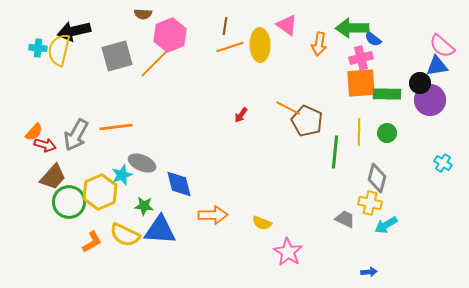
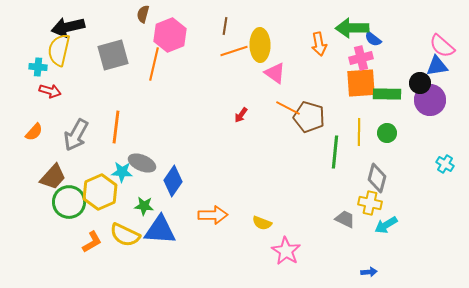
brown semicircle at (143, 14): rotated 102 degrees clockwise
pink triangle at (287, 25): moved 12 px left, 48 px down
black arrow at (74, 31): moved 6 px left, 4 px up
orange arrow at (319, 44): rotated 20 degrees counterclockwise
orange line at (230, 47): moved 4 px right, 4 px down
cyan cross at (38, 48): moved 19 px down
gray square at (117, 56): moved 4 px left, 1 px up
orange line at (154, 64): rotated 32 degrees counterclockwise
brown pentagon at (307, 121): moved 2 px right, 4 px up; rotated 8 degrees counterclockwise
orange line at (116, 127): rotated 76 degrees counterclockwise
red arrow at (45, 145): moved 5 px right, 54 px up
cyan cross at (443, 163): moved 2 px right, 1 px down
cyan star at (122, 175): moved 3 px up; rotated 25 degrees clockwise
blue diamond at (179, 184): moved 6 px left, 3 px up; rotated 48 degrees clockwise
pink star at (288, 252): moved 2 px left, 1 px up
